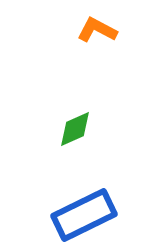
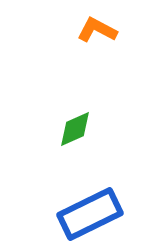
blue rectangle: moved 6 px right, 1 px up
